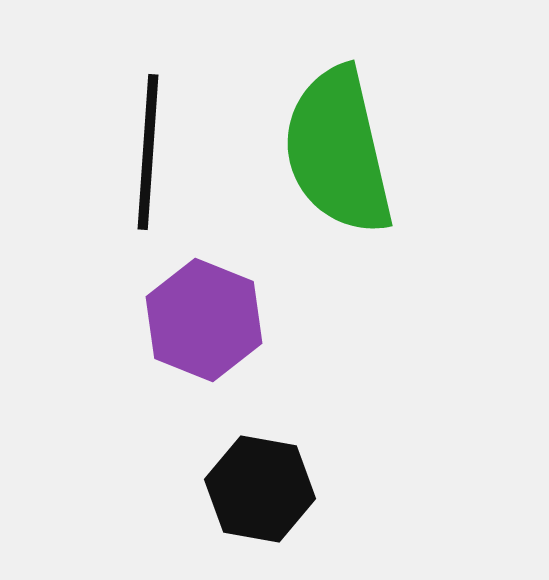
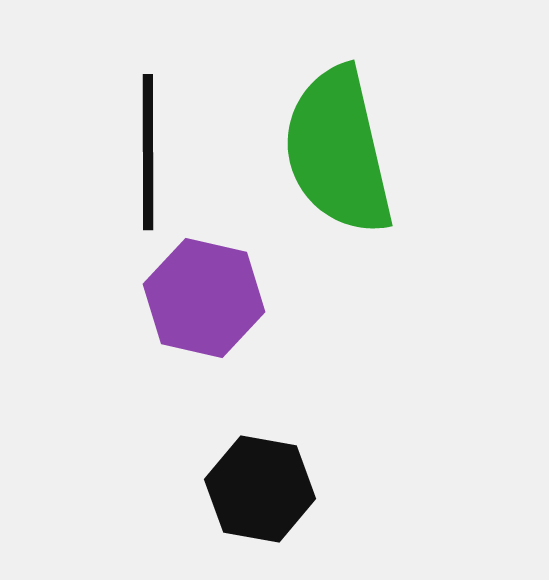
black line: rotated 4 degrees counterclockwise
purple hexagon: moved 22 px up; rotated 9 degrees counterclockwise
